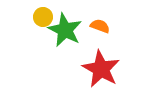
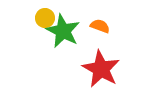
yellow circle: moved 2 px right, 1 px down
green star: moved 2 px left, 1 px down
